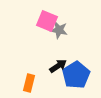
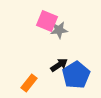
gray star: rotated 18 degrees counterclockwise
black arrow: moved 1 px right, 1 px up
orange rectangle: rotated 24 degrees clockwise
